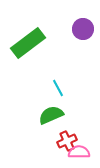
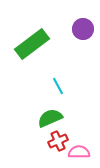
green rectangle: moved 4 px right, 1 px down
cyan line: moved 2 px up
green semicircle: moved 1 px left, 3 px down
red cross: moved 9 px left
